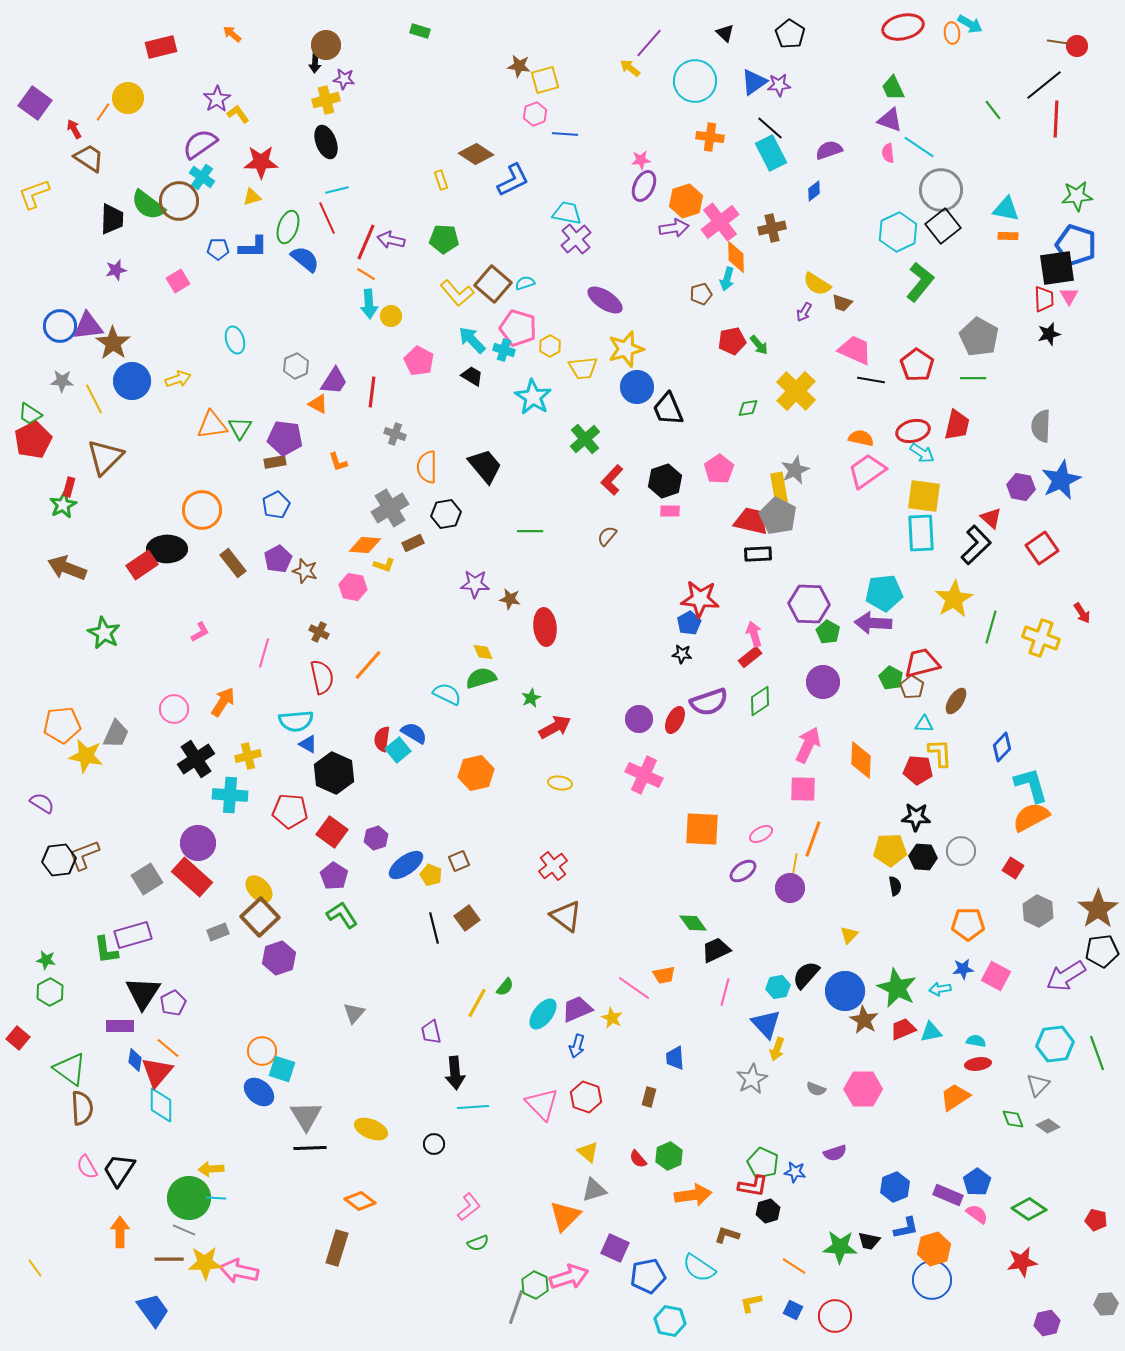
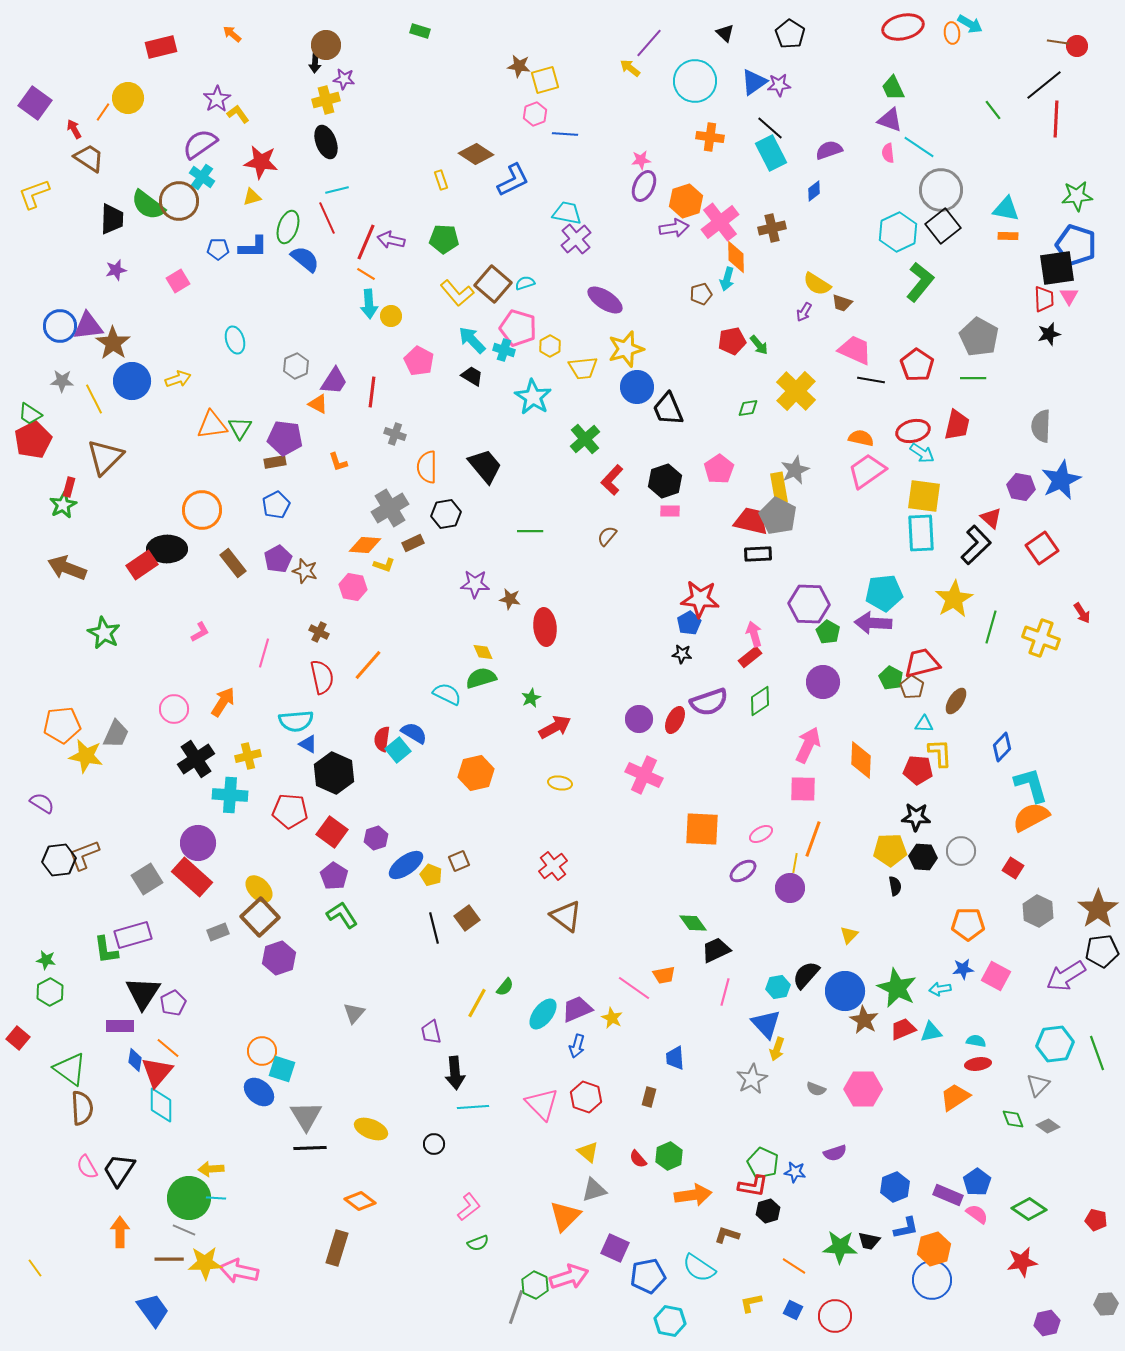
red star at (261, 162): rotated 8 degrees clockwise
